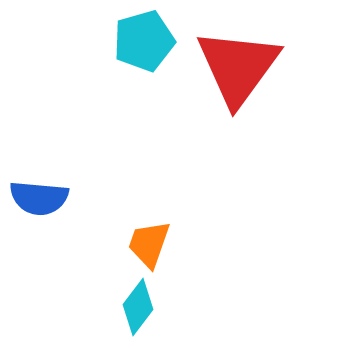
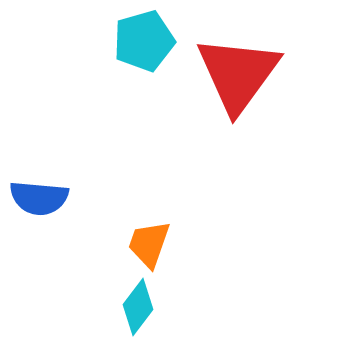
red triangle: moved 7 px down
